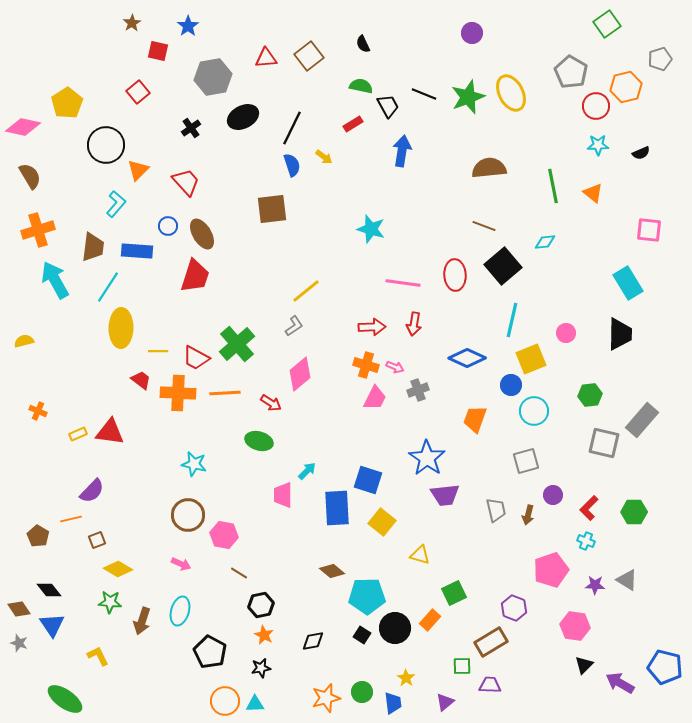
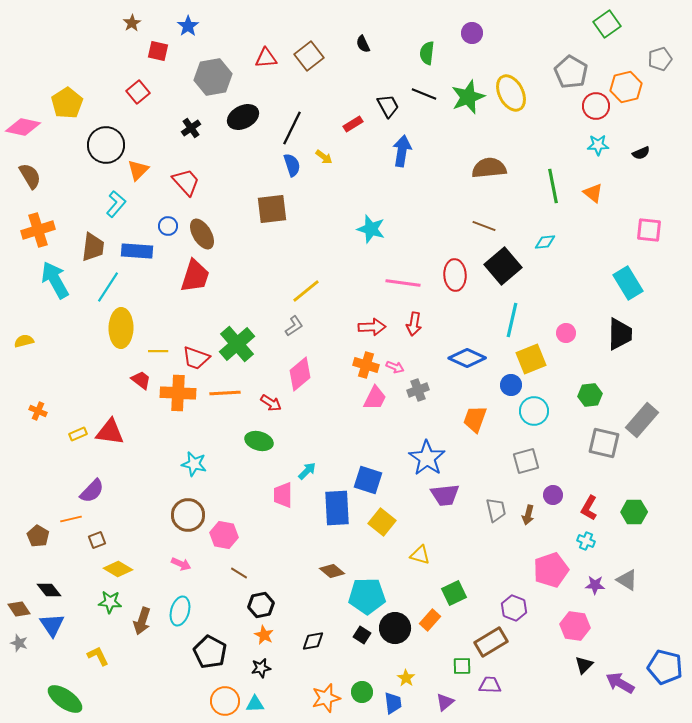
green semicircle at (361, 86): moved 66 px right, 33 px up; rotated 95 degrees counterclockwise
red trapezoid at (196, 358): rotated 8 degrees counterclockwise
red L-shape at (589, 508): rotated 15 degrees counterclockwise
